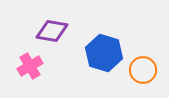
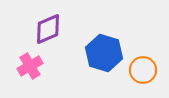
purple diamond: moved 4 px left, 2 px up; rotated 32 degrees counterclockwise
